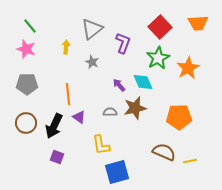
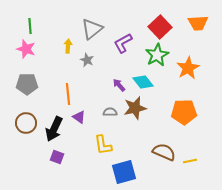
green line: rotated 35 degrees clockwise
purple L-shape: rotated 140 degrees counterclockwise
yellow arrow: moved 2 px right, 1 px up
green star: moved 1 px left, 3 px up
gray star: moved 5 px left, 2 px up
cyan diamond: rotated 15 degrees counterclockwise
orange pentagon: moved 5 px right, 5 px up
black arrow: moved 3 px down
yellow L-shape: moved 2 px right
blue square: moved 7 px right
